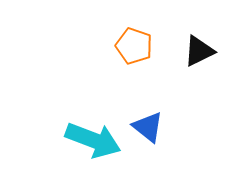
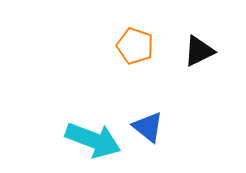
orange pentagon: moved 1 px right
